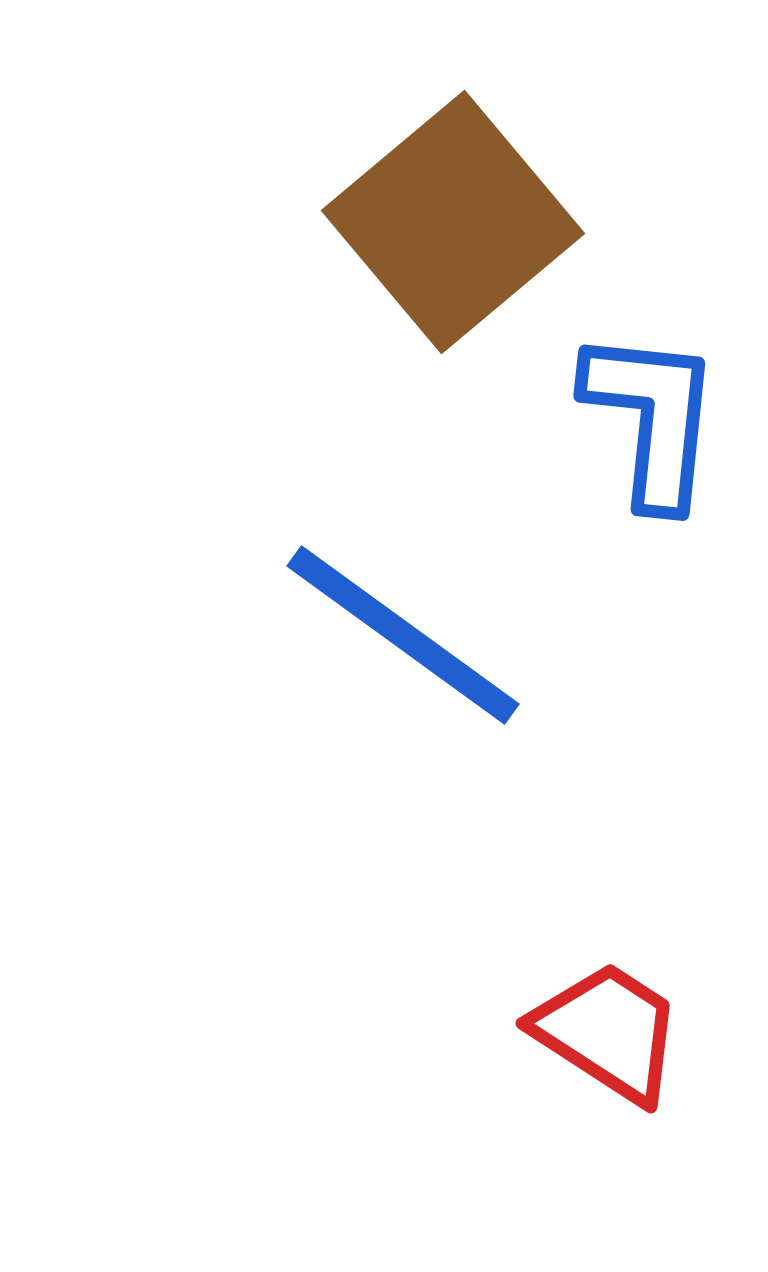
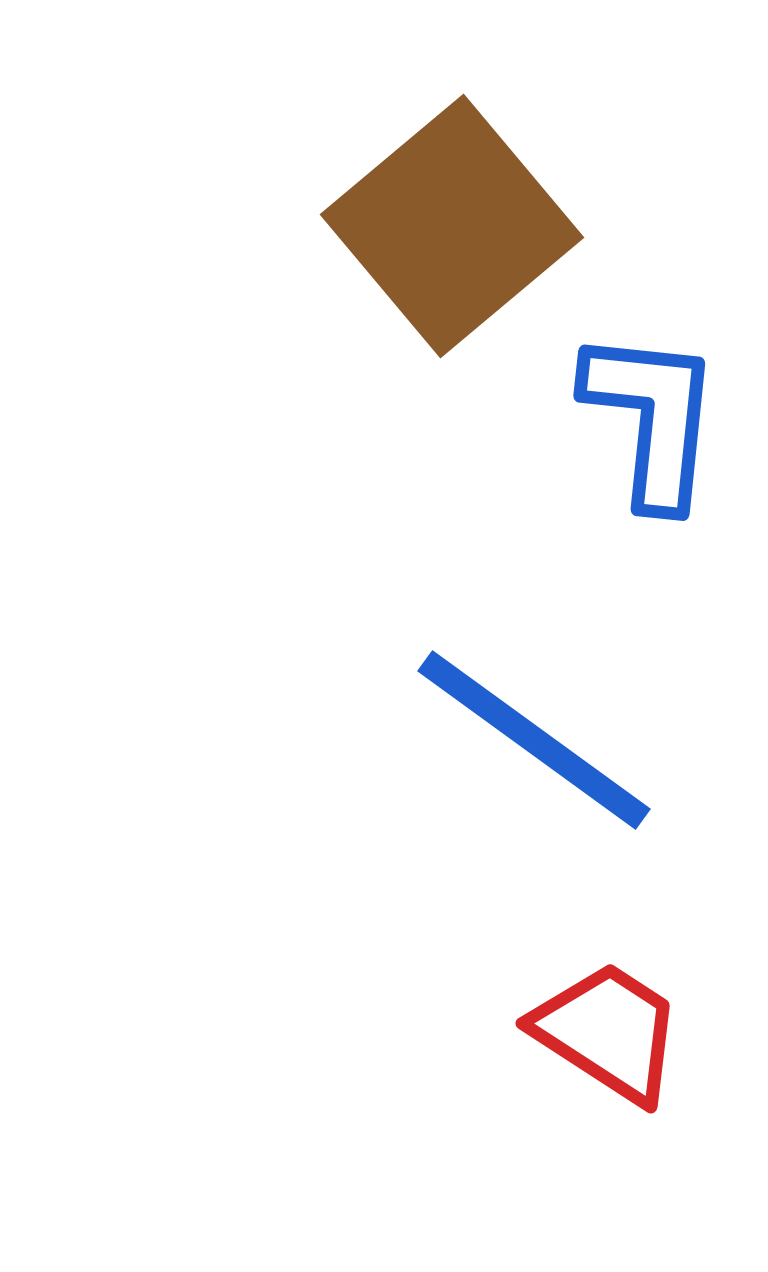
brown square: moved 1 px left, 4 px down
blue line: moved 131 px right, 105 px down
